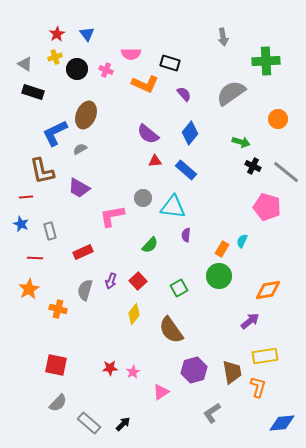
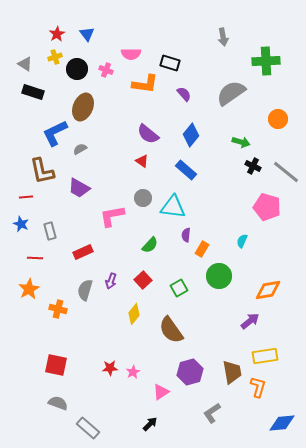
orange L-shape at (145, 84): rotated 16 degrees counterclockwise
brown ellipse at (86, 115): moved 3 px left, 8 px up
blue diamond at (190, 133): moved 1 px right, 2 px down
red triangle at (155, 161): moved 13 px left; rotated 40 degrees clockwise
orange rectangle at (222, 249): moved 20 px left
red square at (138, 281): moved 5 px right, 1 px up
purple hexagon at (194, 370): moved 4 px left, 2 px down
gray semicircle at (58, 403): rotated 114 degrees counterclockwise
gray rectangle at (89, 423): moved 1 px left, 5 px down
black arrow at (123, 424): moved 27 px right
